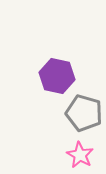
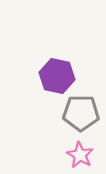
gray pentagon: moved 3 px left; rotated 15 degrees counterclockwise
